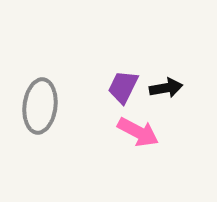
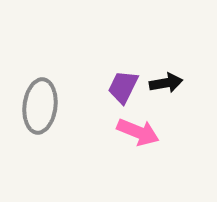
black arrow: moved 5 px up
pink arrow: rotated 6 degrees counterclockwise
